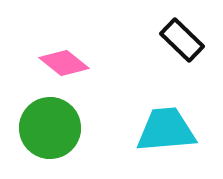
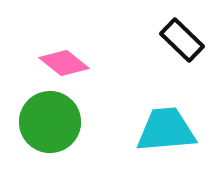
green circle: moved 6 px up
